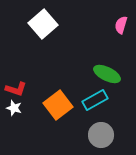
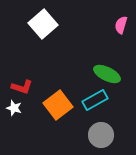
red L-shape: moved 6 px right, 2 px up
